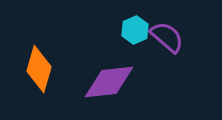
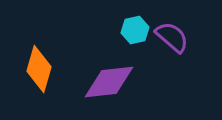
cyan hexagon: rotated 12 degrees clockwise
purple semicircle: moved 5 px right
